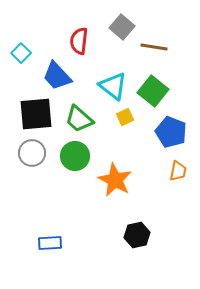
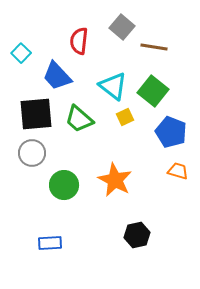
green circle: moved 11 px left, 29 px down
orange trapezoid: rotated 85 degrees counterclockwise
